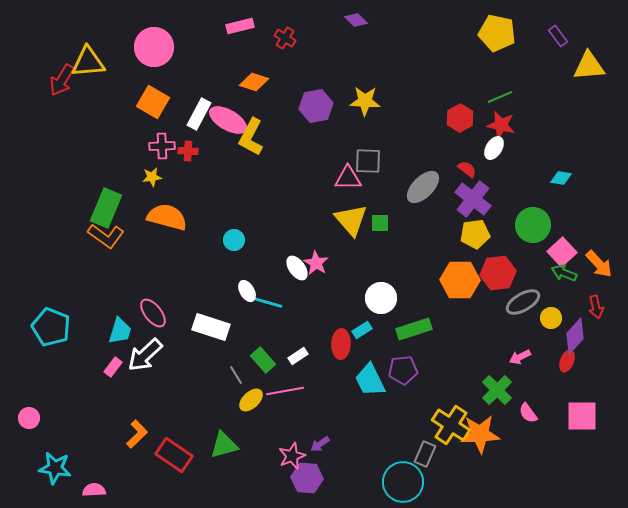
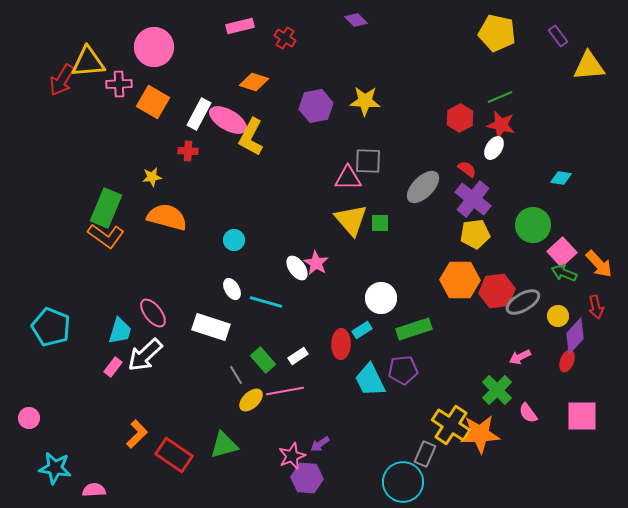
pink cross at (162, 146): moved 43 px left, 62 px up
red hexagon at (498, 273): moved 1 px left, 18 px down
white ellipse at (247, 291): moved 15 px left, 2 px up
yellow circle at (551, 318): moved 7 px right, 2 px up
